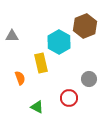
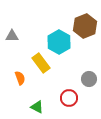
yellow rectangle: rotated 24 degrees counterclockwise
